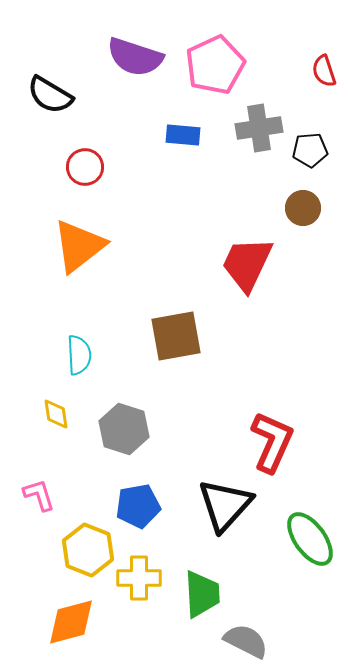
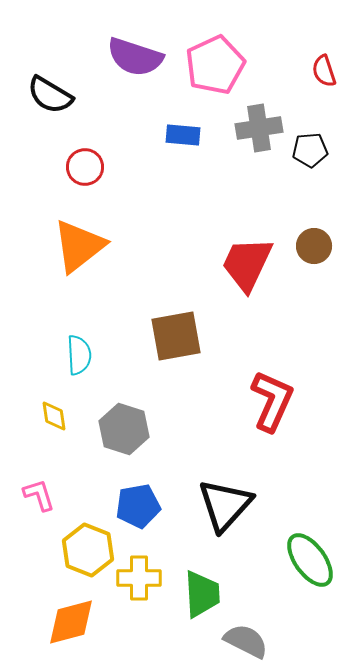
brown circle: moved 11 px right, 38 px down
yellow diamond: moved 2 px left, 2 px down
red L-shape: moved 41 px up
green ellipse: moved 21 px down
